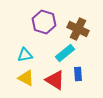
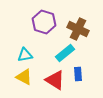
yellow triangle: moved 2 px left, 1 px up
